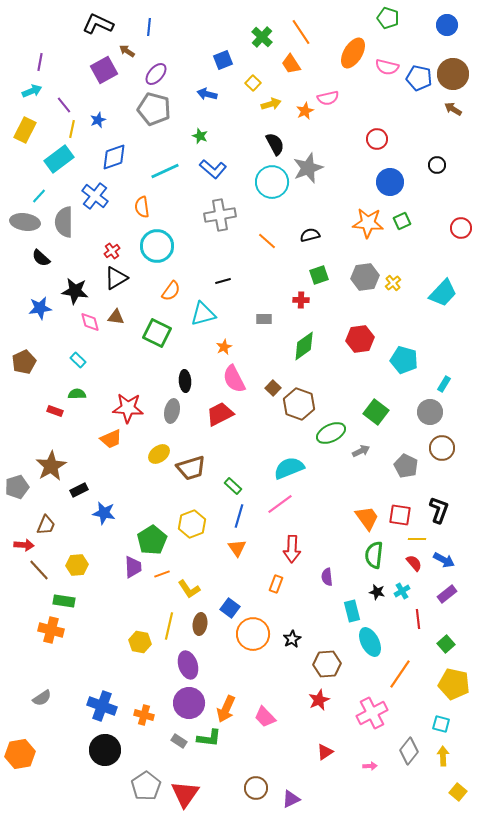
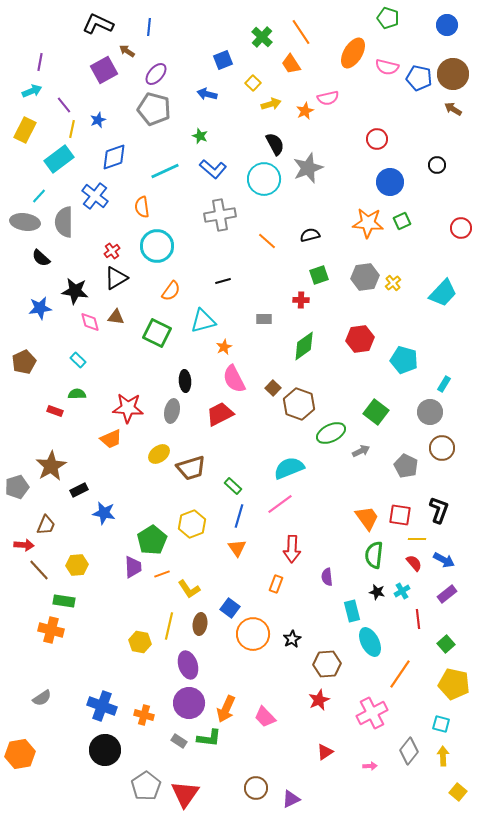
cyan circle at (272, 182): moved 8 px left, 3 px up
cyan triangle at (203, 314): moved 7 px down
